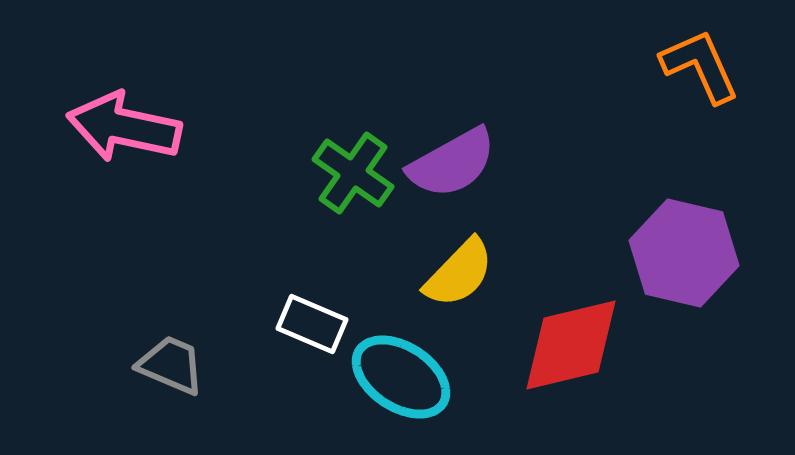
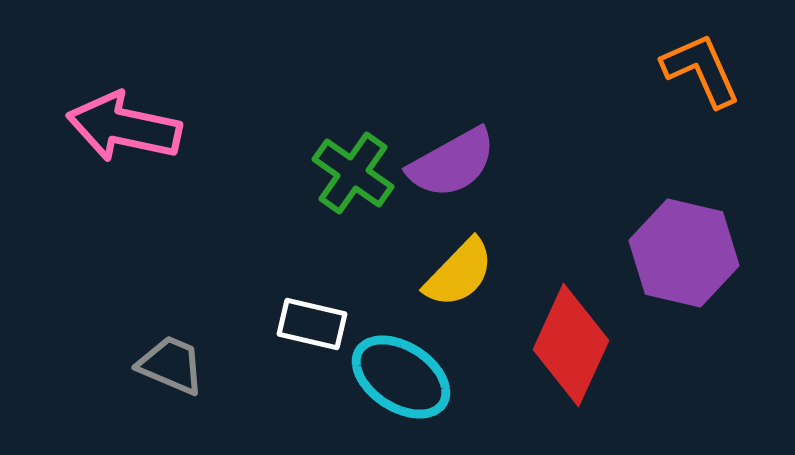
orange L-shape: moved 1 px right, 4 px down
white rectangle: rotated 10 degrees counterclockwise
red diamond: rotated 52 degrees counterclockwise
